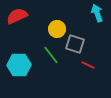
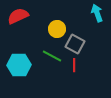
red semicircle: moved 1 px right
gray square: rotated 12 degrees clockwise
green line: moved 1 px right, 1 px down; rotated 24 degrees counterclockwise
red line: moved 14 px left; rotated 64 degrees clockwise
